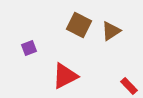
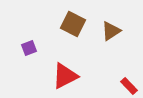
brown square: moved 6 px left, 1 px up
